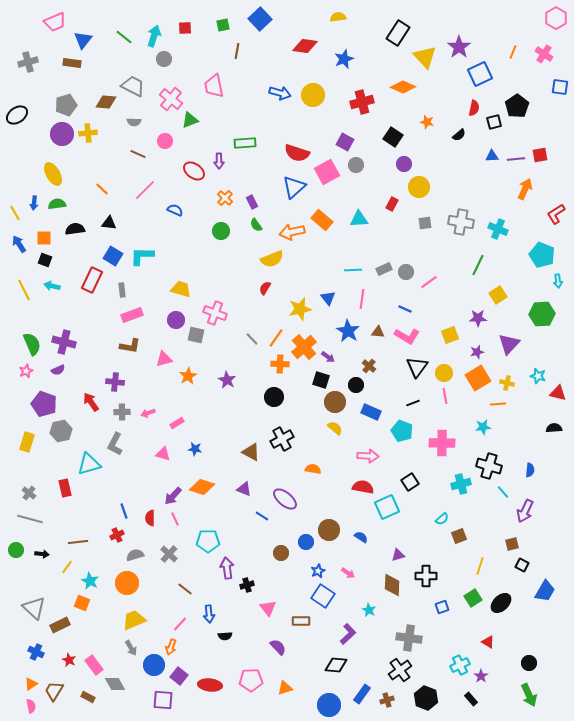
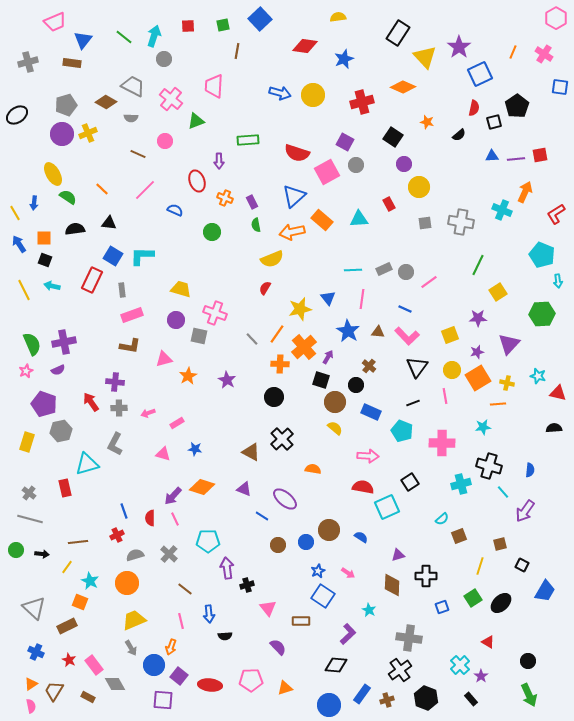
red square at (185, 28): moved 3 px right, 2 px up
pink trapezoid at (214, 86): rotated 15 degrees clockwise
brown diamond at (106, 102): rotated 25 degrees clockwise
green triangle at (190, 120): moved 6 px right, 1 px down
gray semicircle at (134, 122): moved 3 px left, 4 px up
yellow cross at (88, 133): rotated 18 degrees counterclockwise
green rectangle at (245, 143): moved 3 px right, 3 px up
red ellipse at (194, 171): moved 3 px right, 10 px down; rotated 35 degrees clockwise
blue triangle at (294, 187): moved 9 px down
orange arrow at (525, 189): moved 3 px down
orange cross at (225, 198): rotated 21 degrees counterclockwise
green semicircle at (57, 204): moved 11 px right, 7 px up; rotated 42 degrees clockwise
red rectangle at (392, 204): moved 3 px left; rotated 56 degrees counterclockwise
green semicircle at (256, 225): rotated 24 degrees clockwise
cyan cross at (498, 229): moved 4 px right, 19 px up
green circle at (221, 231): moved 9 px left, 1 px down
yellow square at (498, 295): moved 3 px up
gray square at (196, 335): moved 3 px right, 1 px down
pink L-shape at (407, 336): rotated 15 degrees clockwise
orange line at (276, 338): moved 1 px right, 4 px up
purple cross at (64, 342): rotated 25 degrees counterclockwise
purple arrow at (328, 357): rotated 96 degrees counterclockwise
yellow circle at (444, 373): moved 8 px right, 3 px up
gray cross at (122, 412): moved 3 px left, 4 px up
black cross at (282, 439): rotated 15 degrees counterclockwise
cyan triangle at (89, 464): moved 2 px left
purple arrow at (525, 511): rotated 10 degrees clockwise
brown square at (512, 544): moved 12 px left
brown circle at (281, 553): moved 3 px left, 8 px up
orange square at (82, 603): moved 2 px left, 1 px up
pink line at (180, 624): moved 1 px right, 3 px up; rotated 56 degrees counterclockwise
brown rectangle at (60, 625): moved 7 px right, 1 px down
black circle at (529, 663): moved 1 px left, 2 px up
cyan cross at (460, 665): rotated 18 degrees counterclockwise
